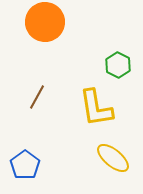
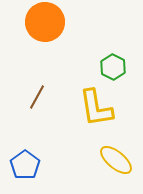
green hexagon: moved 5 px left, 2 px down
yellow ellipse: moved 3 px right, 2 px down
